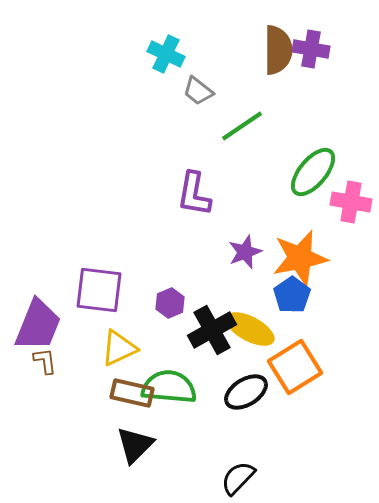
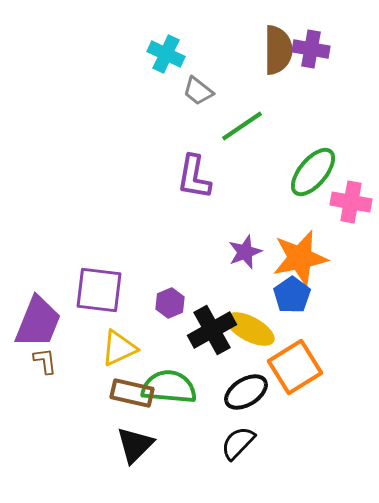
purple L-shape: moved 17 px up
purple trapezoid: moved 3 px up
black semicircle: moved 35 px up
